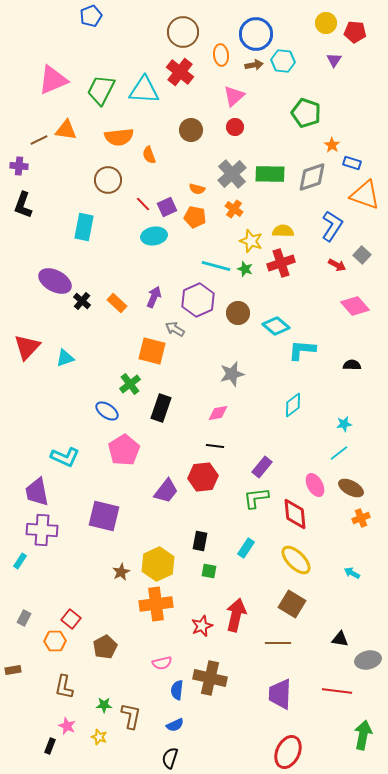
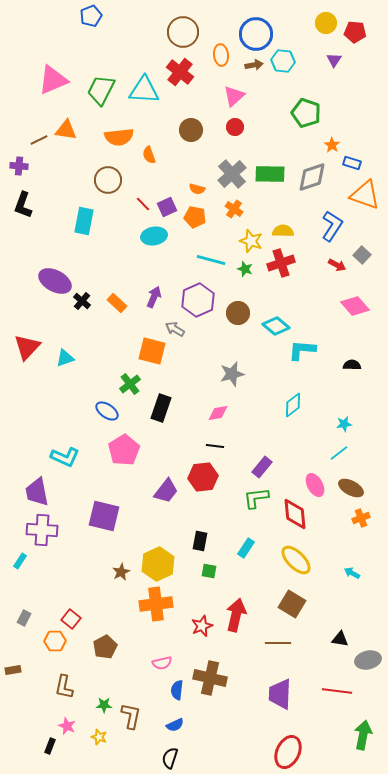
cyan rectangle at (84, 227): moved 6 px up
cyan line at (216, 266): moved 5 px left, 6 px up
